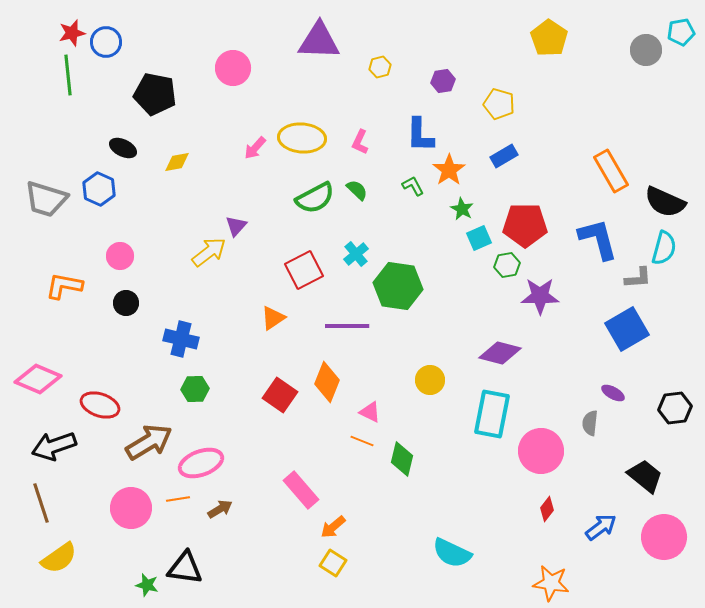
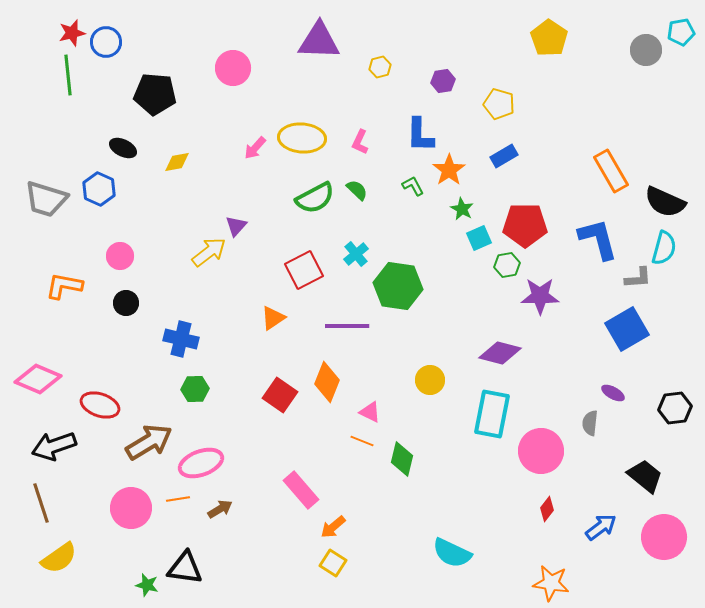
black pentagon at (155, 94): rotated 6 degrees counterclockwise
